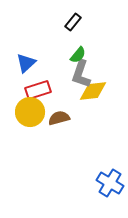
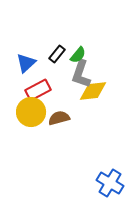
black rectangle: moved 16 px left, 32 px down
red rectangle: rotated 10 degrees counterclockwise
yellow circle: moved 1 px right
